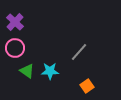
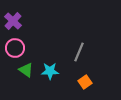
purple cross: moved 2 px left, 1 px up
gray line: rotated 18 degrees counterclockwise
green triangle: moved 1 px left, 1 px up
orange square: moved 2 px left, 4 px up
